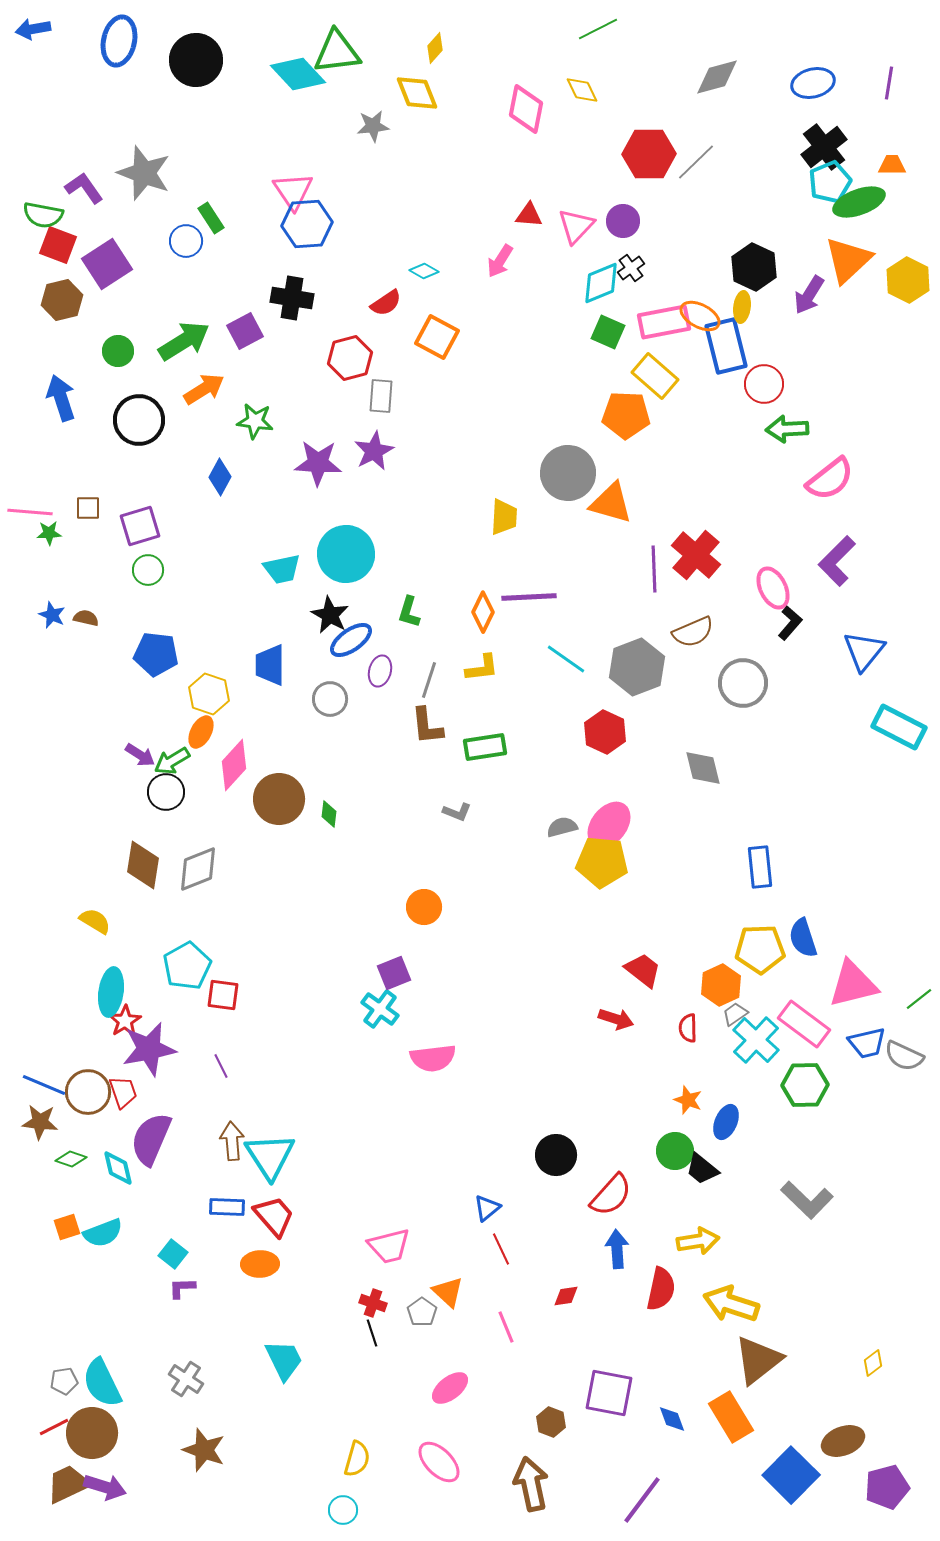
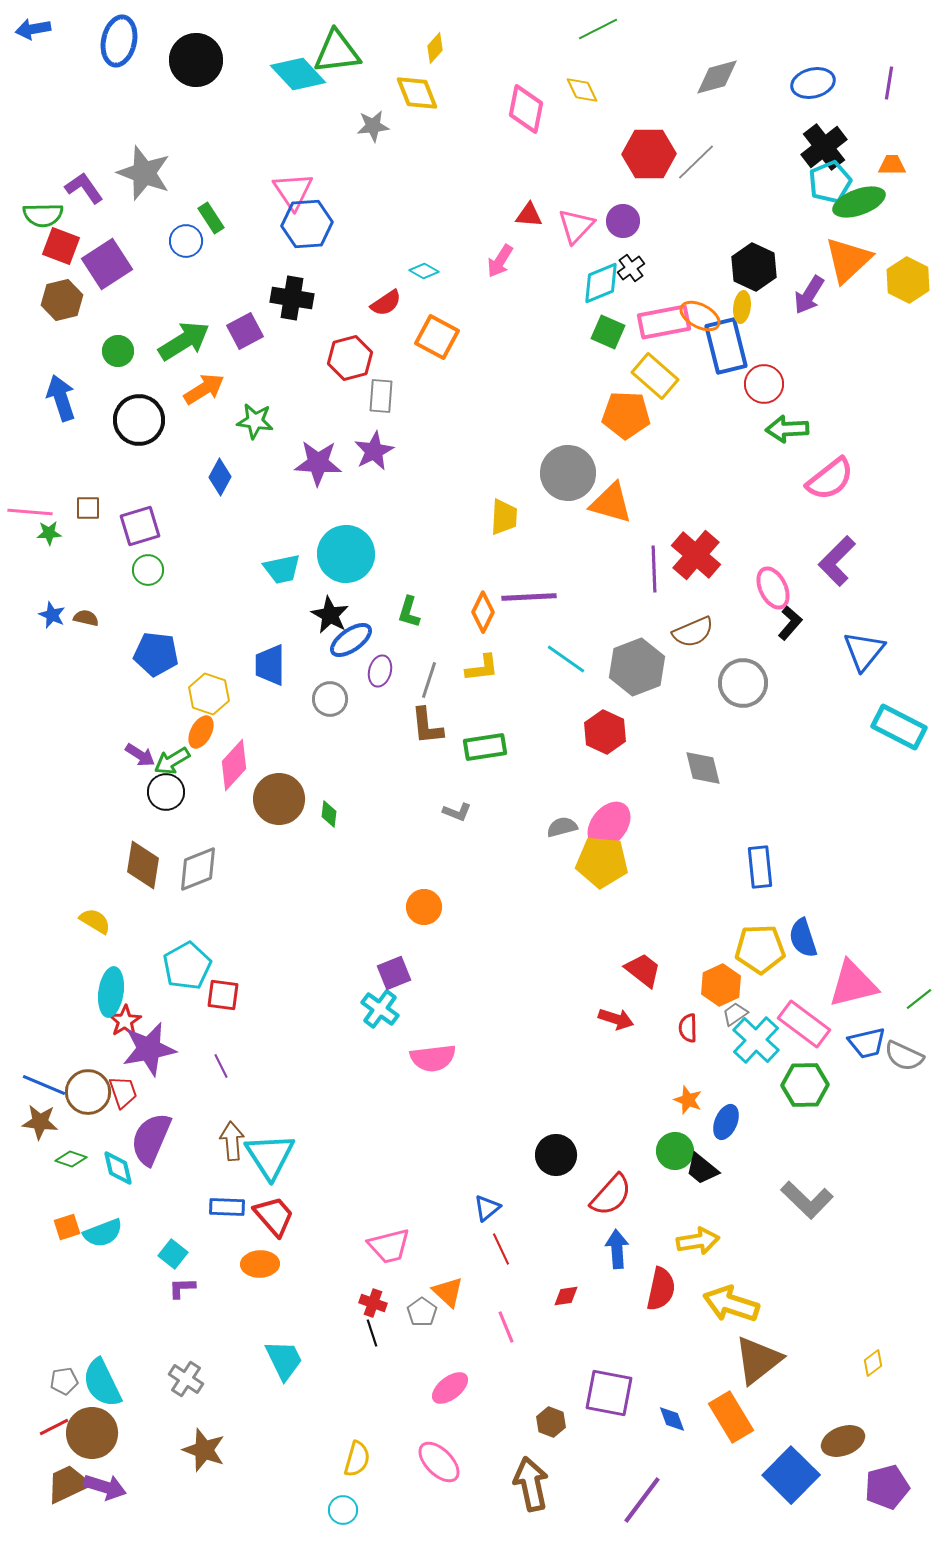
green semicircle at (43, 215): rotated 12 degrees counterclockwise
red square at (58, 245): moved 3 px right, 1 px down
